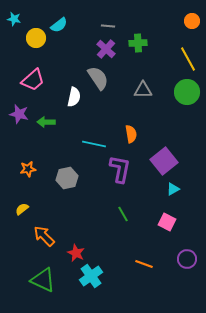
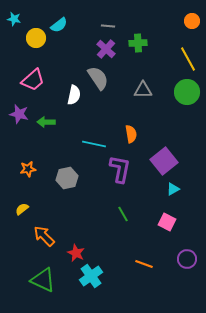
white semicircle: moved 2 px up
